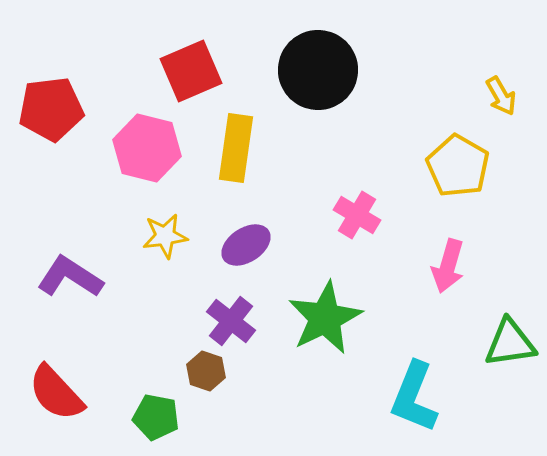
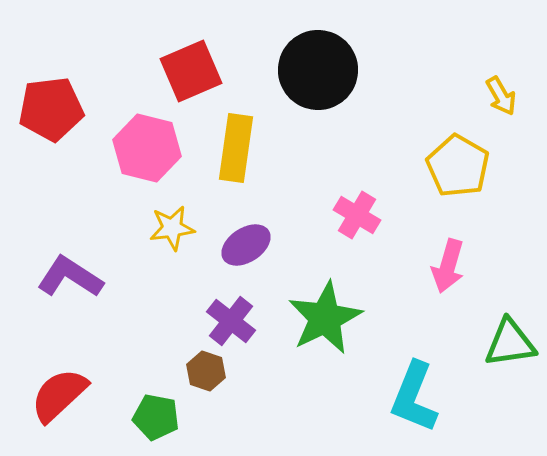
yellow star: moved 7 px right, 8 px up
red semicircle: moved 3 px right, 2 px down; rotated 90 degrees clockwise
